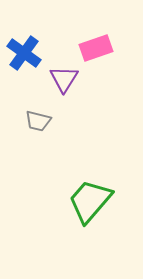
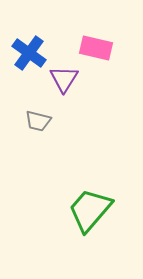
pink rectangle: rotated 32 degrees clockwise
blue cross: moved 5 px right
green trapezoid: moved 9 px down
